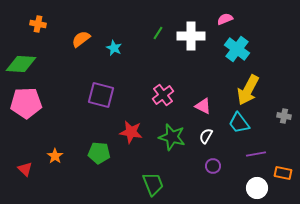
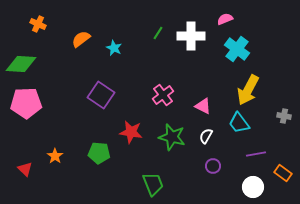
orange cross: rotated 14 degrees clockwise
purple square: rotated 20 degrees clockwise
orange rectangle: rotated 24 degrees clockwise
white circle: moved 4 px left, 1 px up
